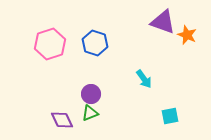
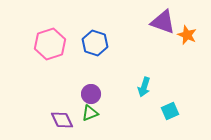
cyan arrow: moved 8 px down; rotated 54 degrees clockwise
cyan square: moved 5 px up; rotated 12 degrees counterclockwise
